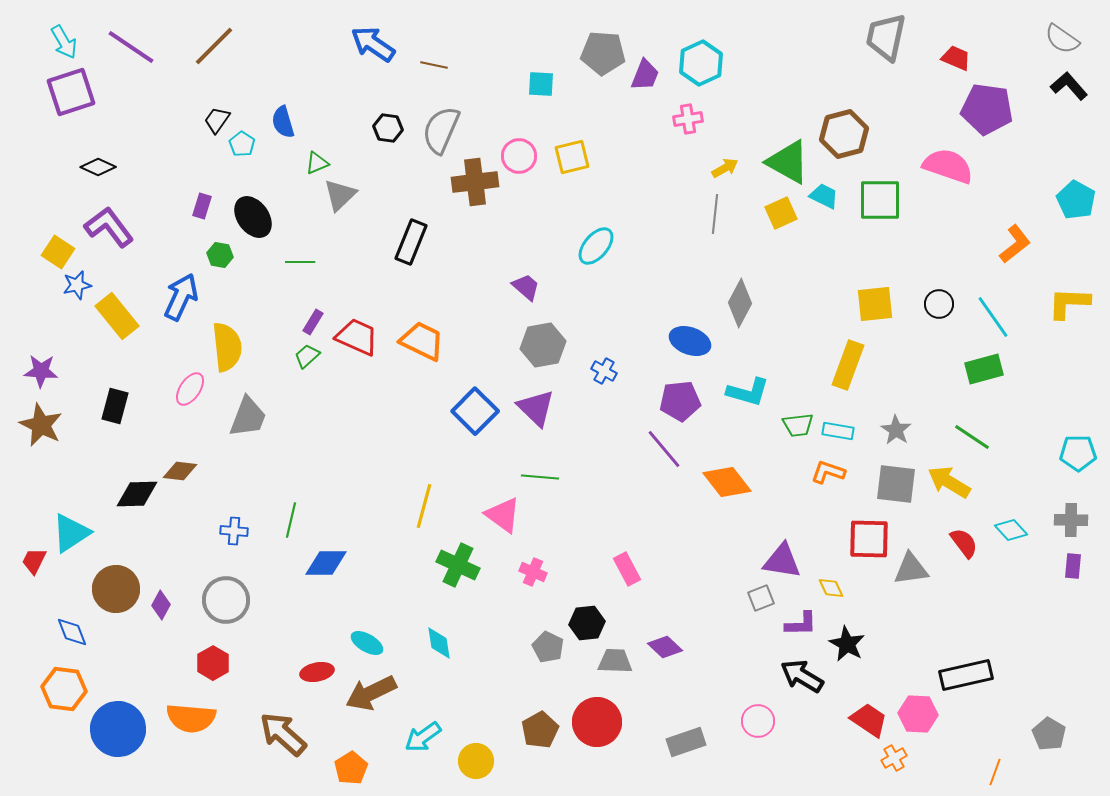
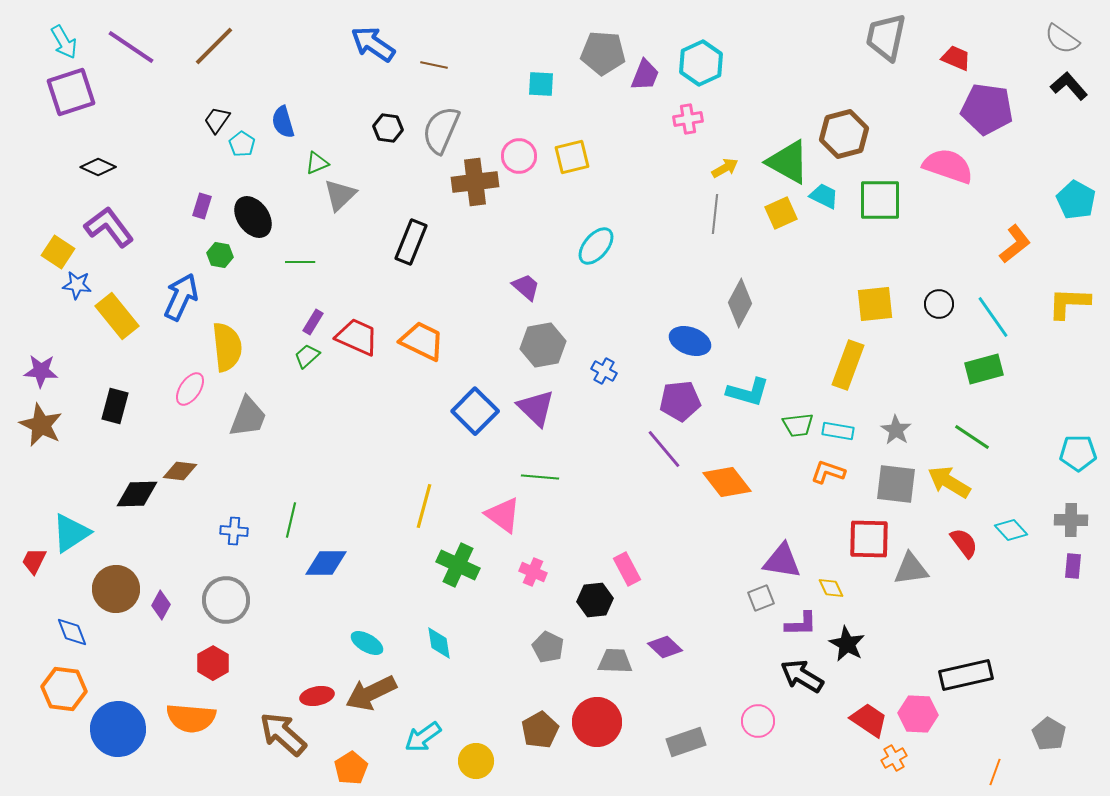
blue star at (77, 285): rotated 20 degrees clockwise
black hexagon at (587, 623): moved 8 px right, 23 px up
red ellipse at (317, 672): moved 24 px down
